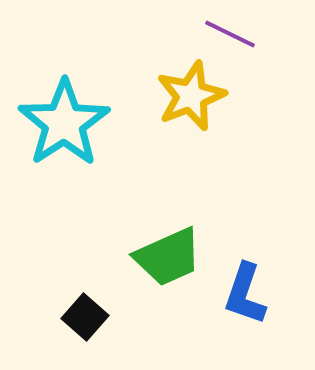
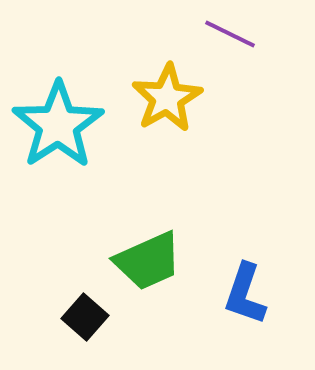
yellow star: moved 24 px left, 2 px down; rotated 8 degrees counterclockwise
cyan star: moved 6 px left, 2 px down
green trapezoid: moved 20 px left, 4 px down
